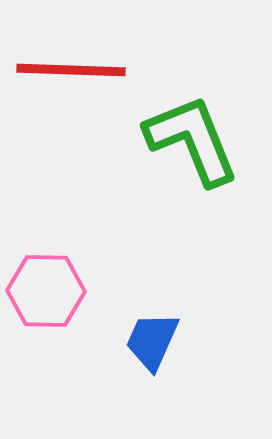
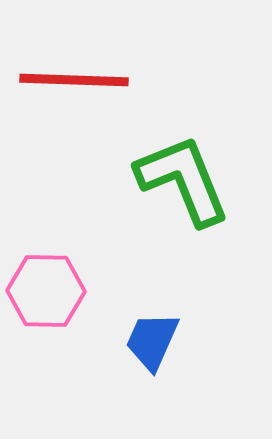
red line: moved 3 px right, 10 px down
green L-shape: moved 9 px left, 40 px down
